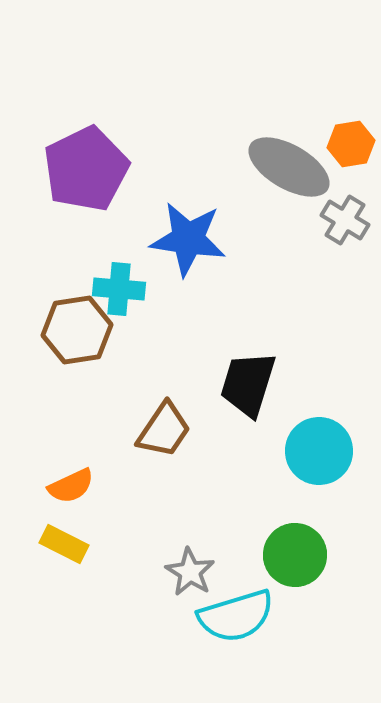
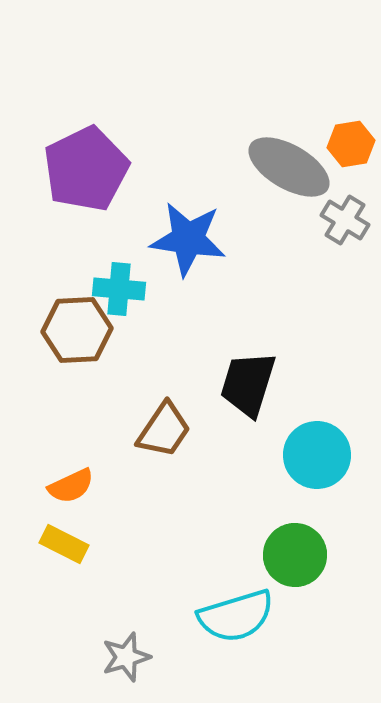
brown hexagon: rotated 6 degrees clockwise
cyan circle: moved 2 px left, 4 px down
gray star: moved 64 px left, 85 px down; rotated 24 degrees clockwise
